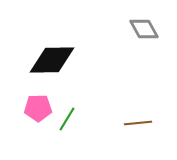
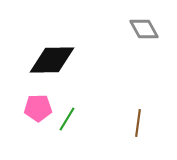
brown line: rotated 76 degrees counterclockwise
